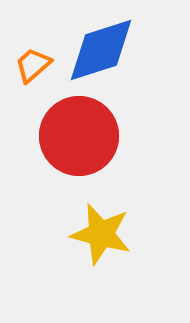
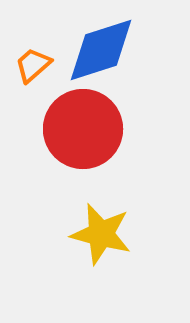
red circle: moved 4 px right, 7 px up
